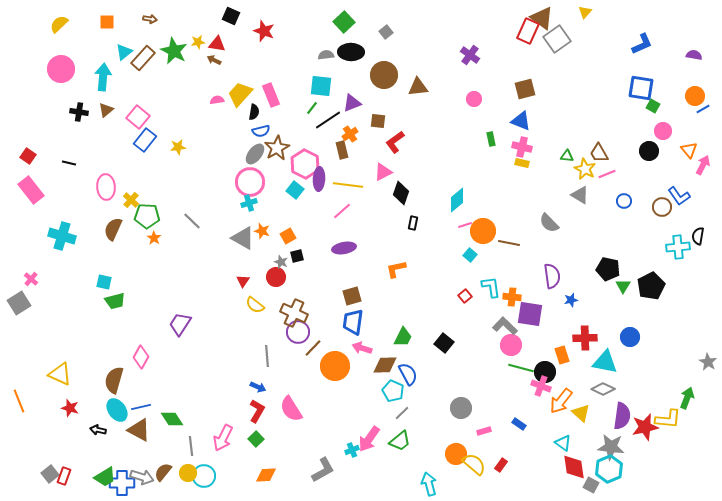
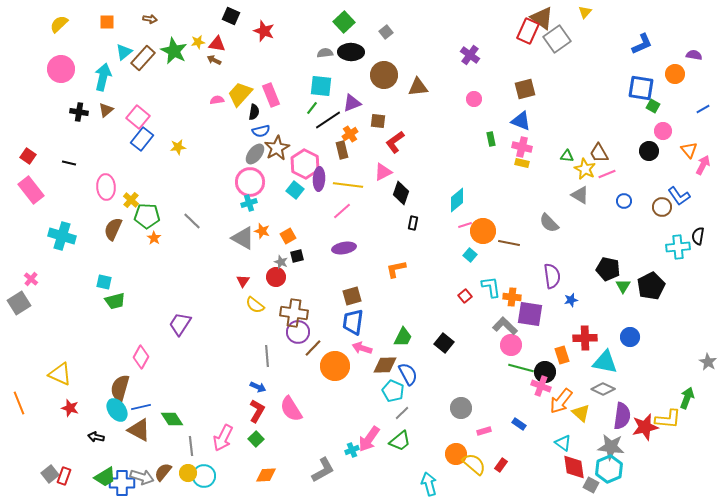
gray semicircle at (326, 55): moved 1 px left, 2 px up
cyan arrow at (103, 77): rotated 8 degrees clockwise
orange circle at (695, 96): moved 20 px left, 22 px up
blue rectangle at (145, 140): moved 3 px left, 1 px up
brown cross at (294, 313): rotated 16 degrees counterclockwise
brown semicircle at (114, 380): moved 6 px right, 8 px down
orange line at (19, 401): moved 2 px down
black arrow at (98, 430): moved 2 px left, 7 px down
